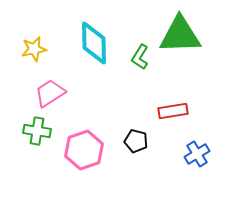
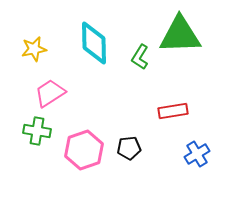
black pentagon: moved 7 px left, 7 px down; rotated 20 degrees counterclockwise
